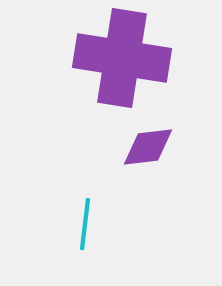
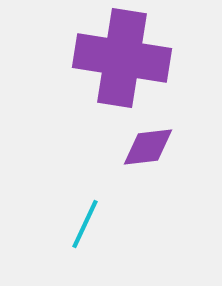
cyan line: rotated 18 degrees clockwise
